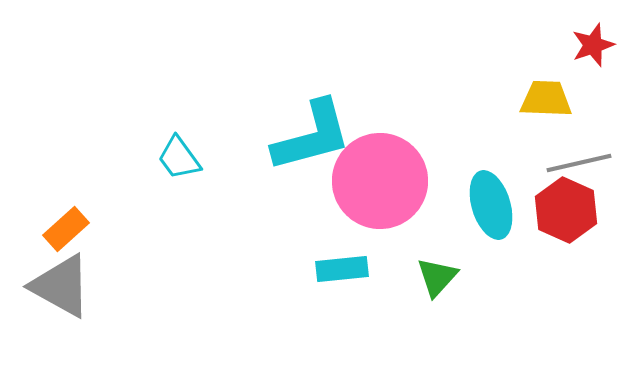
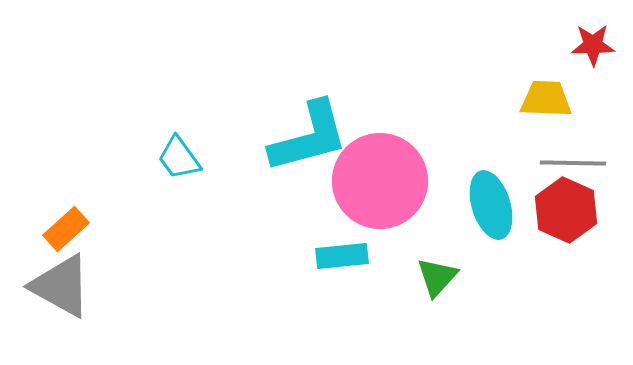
red star: rotated 18 degrees clockwise
cyan L-shape: moved 3 px left, 1 px down
gray line: moved 6 px left; rotated 14 degrees clockwise
cyan rectangle: moved 13 px up
